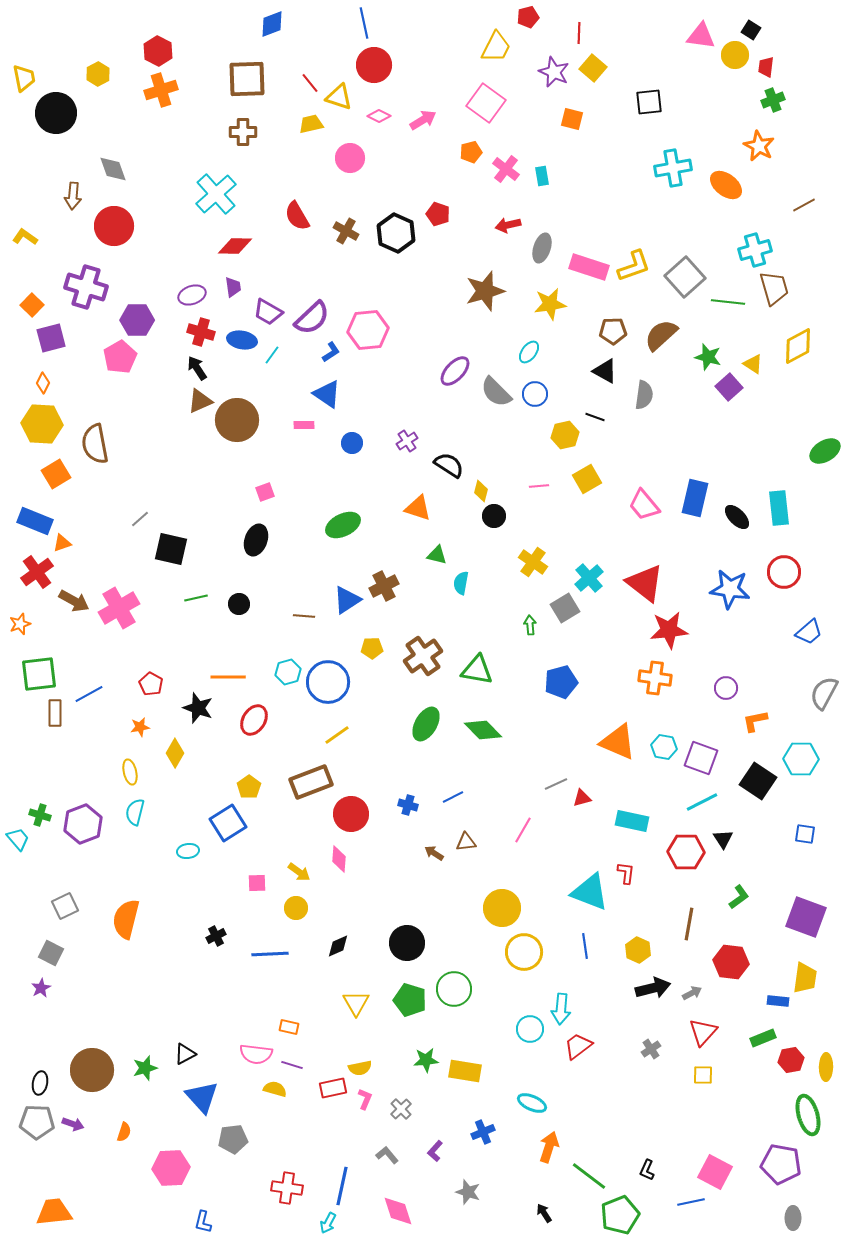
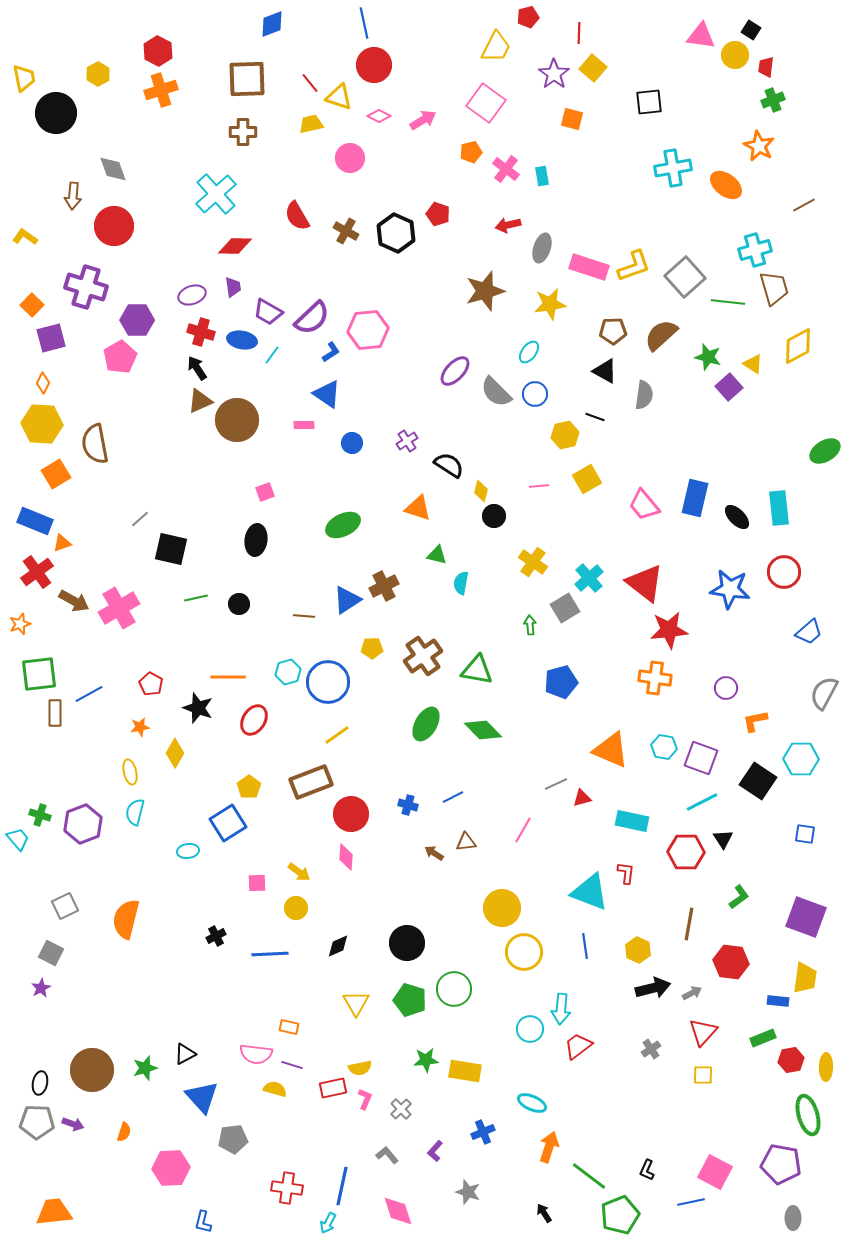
purple star at (554, 72): moved 2 px down; rotated 12 degrees clockwise
black ellipse at (256, 540): rotated 12 degrees counterclockwise
orange triangle at (618, 742): moved 7 px left, 8 px down
pink diamond at (339, 859): moved 7 px right, 2 px up
